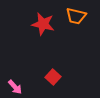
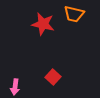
orange trapezoid: moved 2 px left, 2 px up
pink arrow: rotated 49 degrees clockwise
